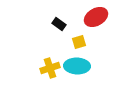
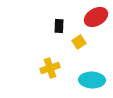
black rectangle: moved 2 px down; rotated 56 degrees clockwise
yellow square: rotated 16 degrees counterclockwise
cyan ellipse: moved 15 px right, 14 px down
